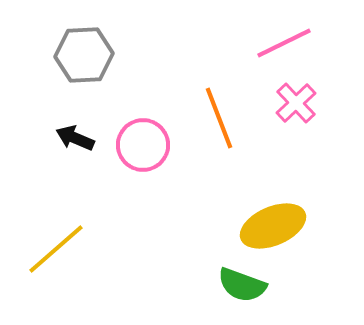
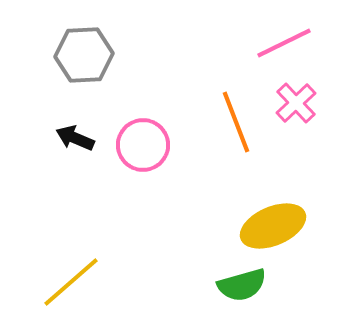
orange line: moved 17 px right, 4 px down
yellow line: moved 15 px right, 33 px down
green semicircle: rotated 36 degrees counterclockwise
